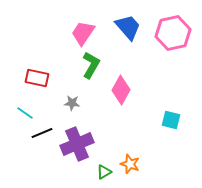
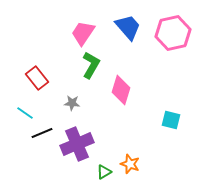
red rectangle: rotated 40 degrees clockwise
pink diamond: rotated 12 degrees counterclockwise
